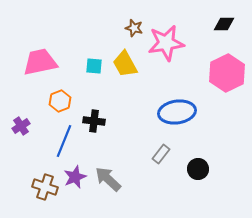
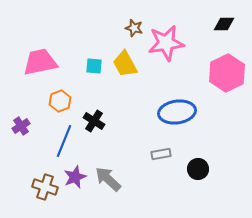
black cross: rotated 25 degrees clockwise
gray rectangle: rotated 42 degrees clockwise
